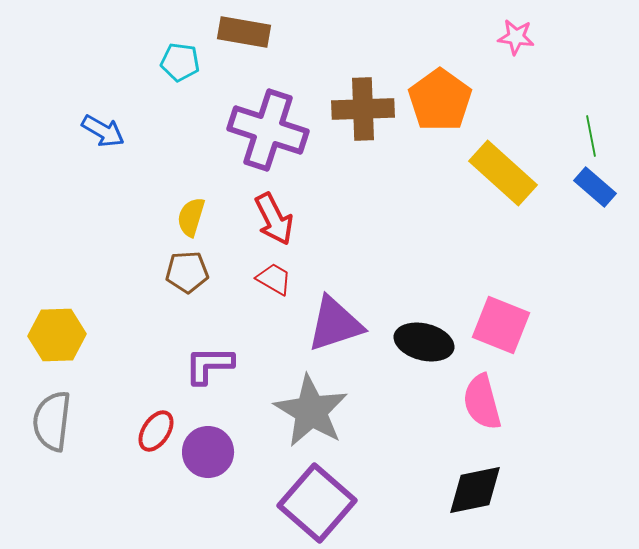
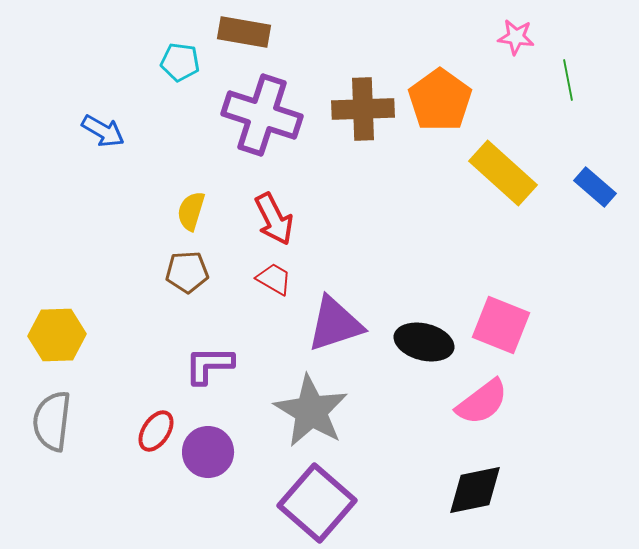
purple cross: moved 6 px left, 15 px up
green line: moved 23 px left, 56 px up
yellow semicircle: moved 6 px up
pink semicircle: rotated 112 degrees counterclockwise
